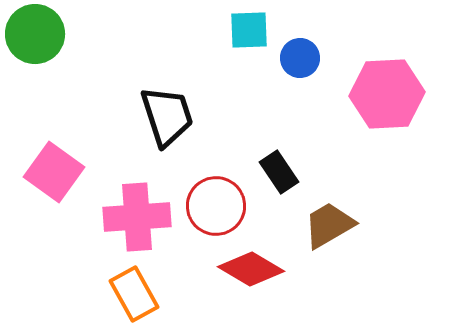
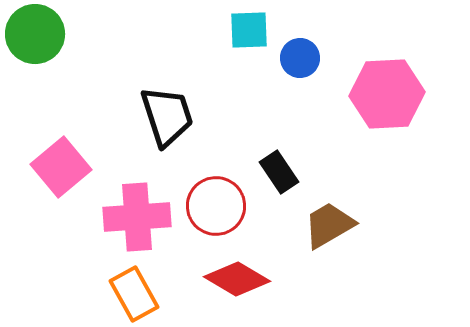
pink square: moved 7 px right, 5 px up; rotated 14 degrees clockwise
red diamond: moved 14 px left, 10 px down
